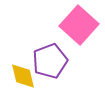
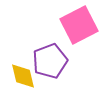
pink square: rotated 21 degrees clockwise
